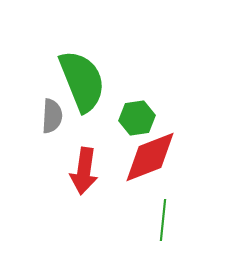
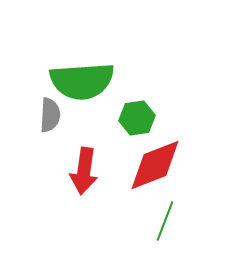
green semicircle: rotated 108 degrees clockwise
gray semicircle: moved 2 px left, 1 px up
red diamond: moved 5 px right, 8 px down
green line: moved 2 px right, 1 px down; rotated 15 degrees clockwise
